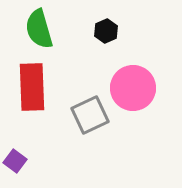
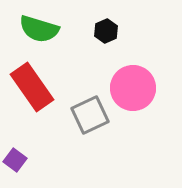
green semicircle: rotated 57 degrees counterclockwise
red rectangle: rotated 33 degrees counterclockwise
purple square: moved 1 px up
